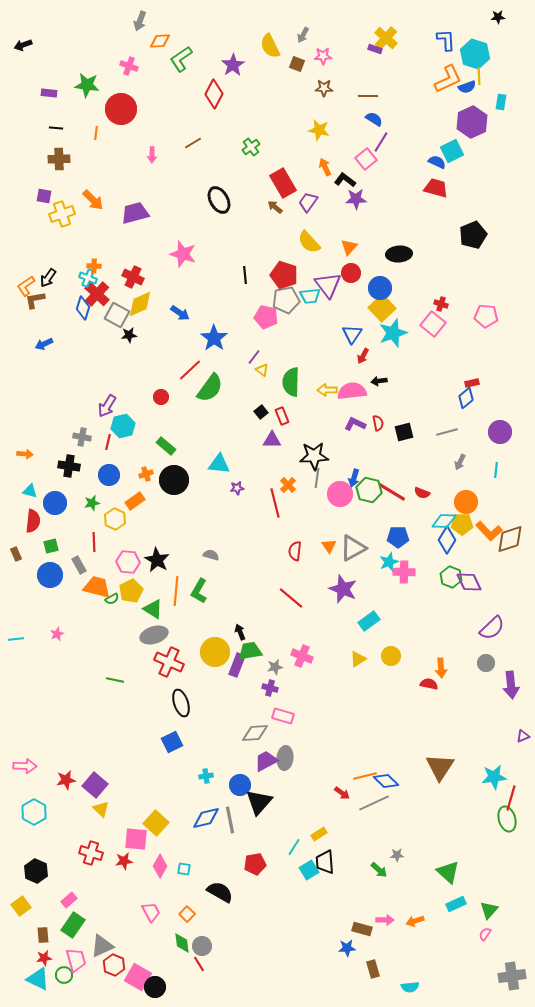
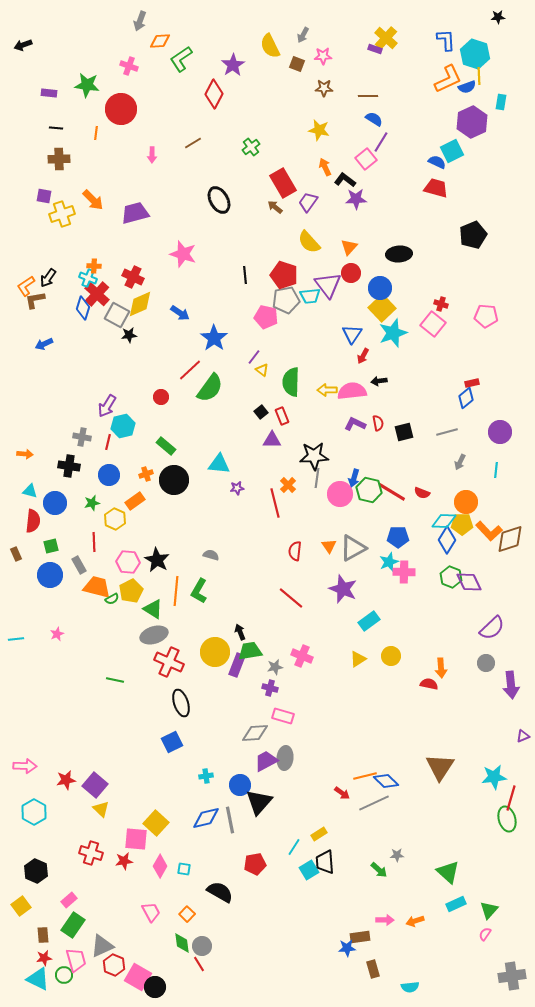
brown rectangle at (362, 929): moved 2 px left, 8 px down; rotated 24 degrees counterclockwise
